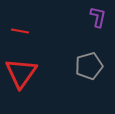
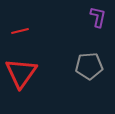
red line: rotated 24 degrees counterclockwise
gray pentagon: rotated 12 degrees clockwise
